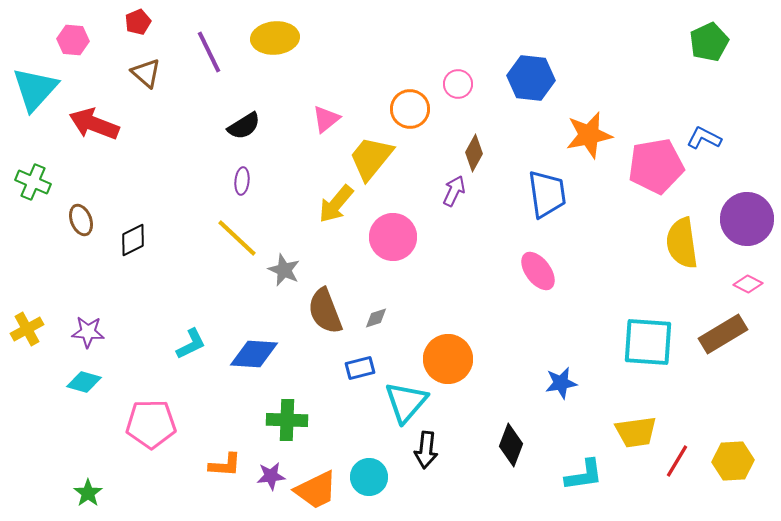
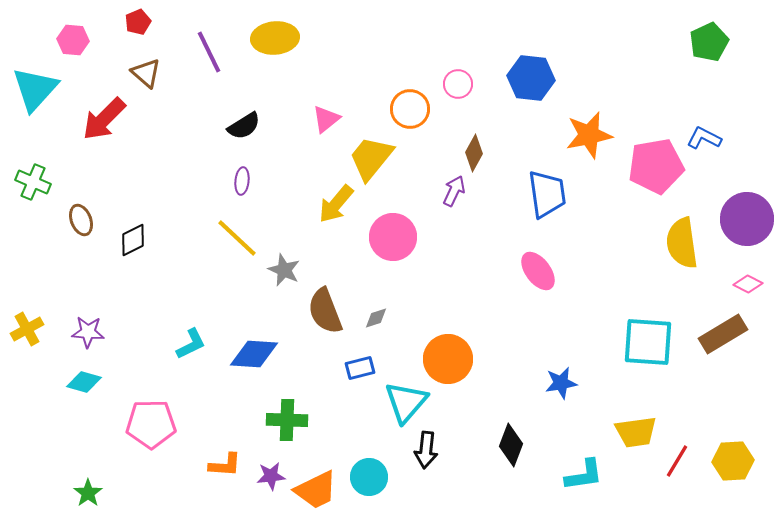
red arrow at (94, 124): moved 10 px right, 5 px up; rotated 66 degrees counterclockwise
